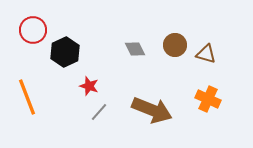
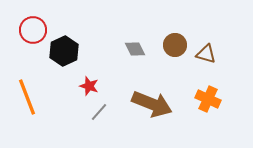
black hexagon: moved 1 px left, 1 px up
brown arrow: moved 6 px up
